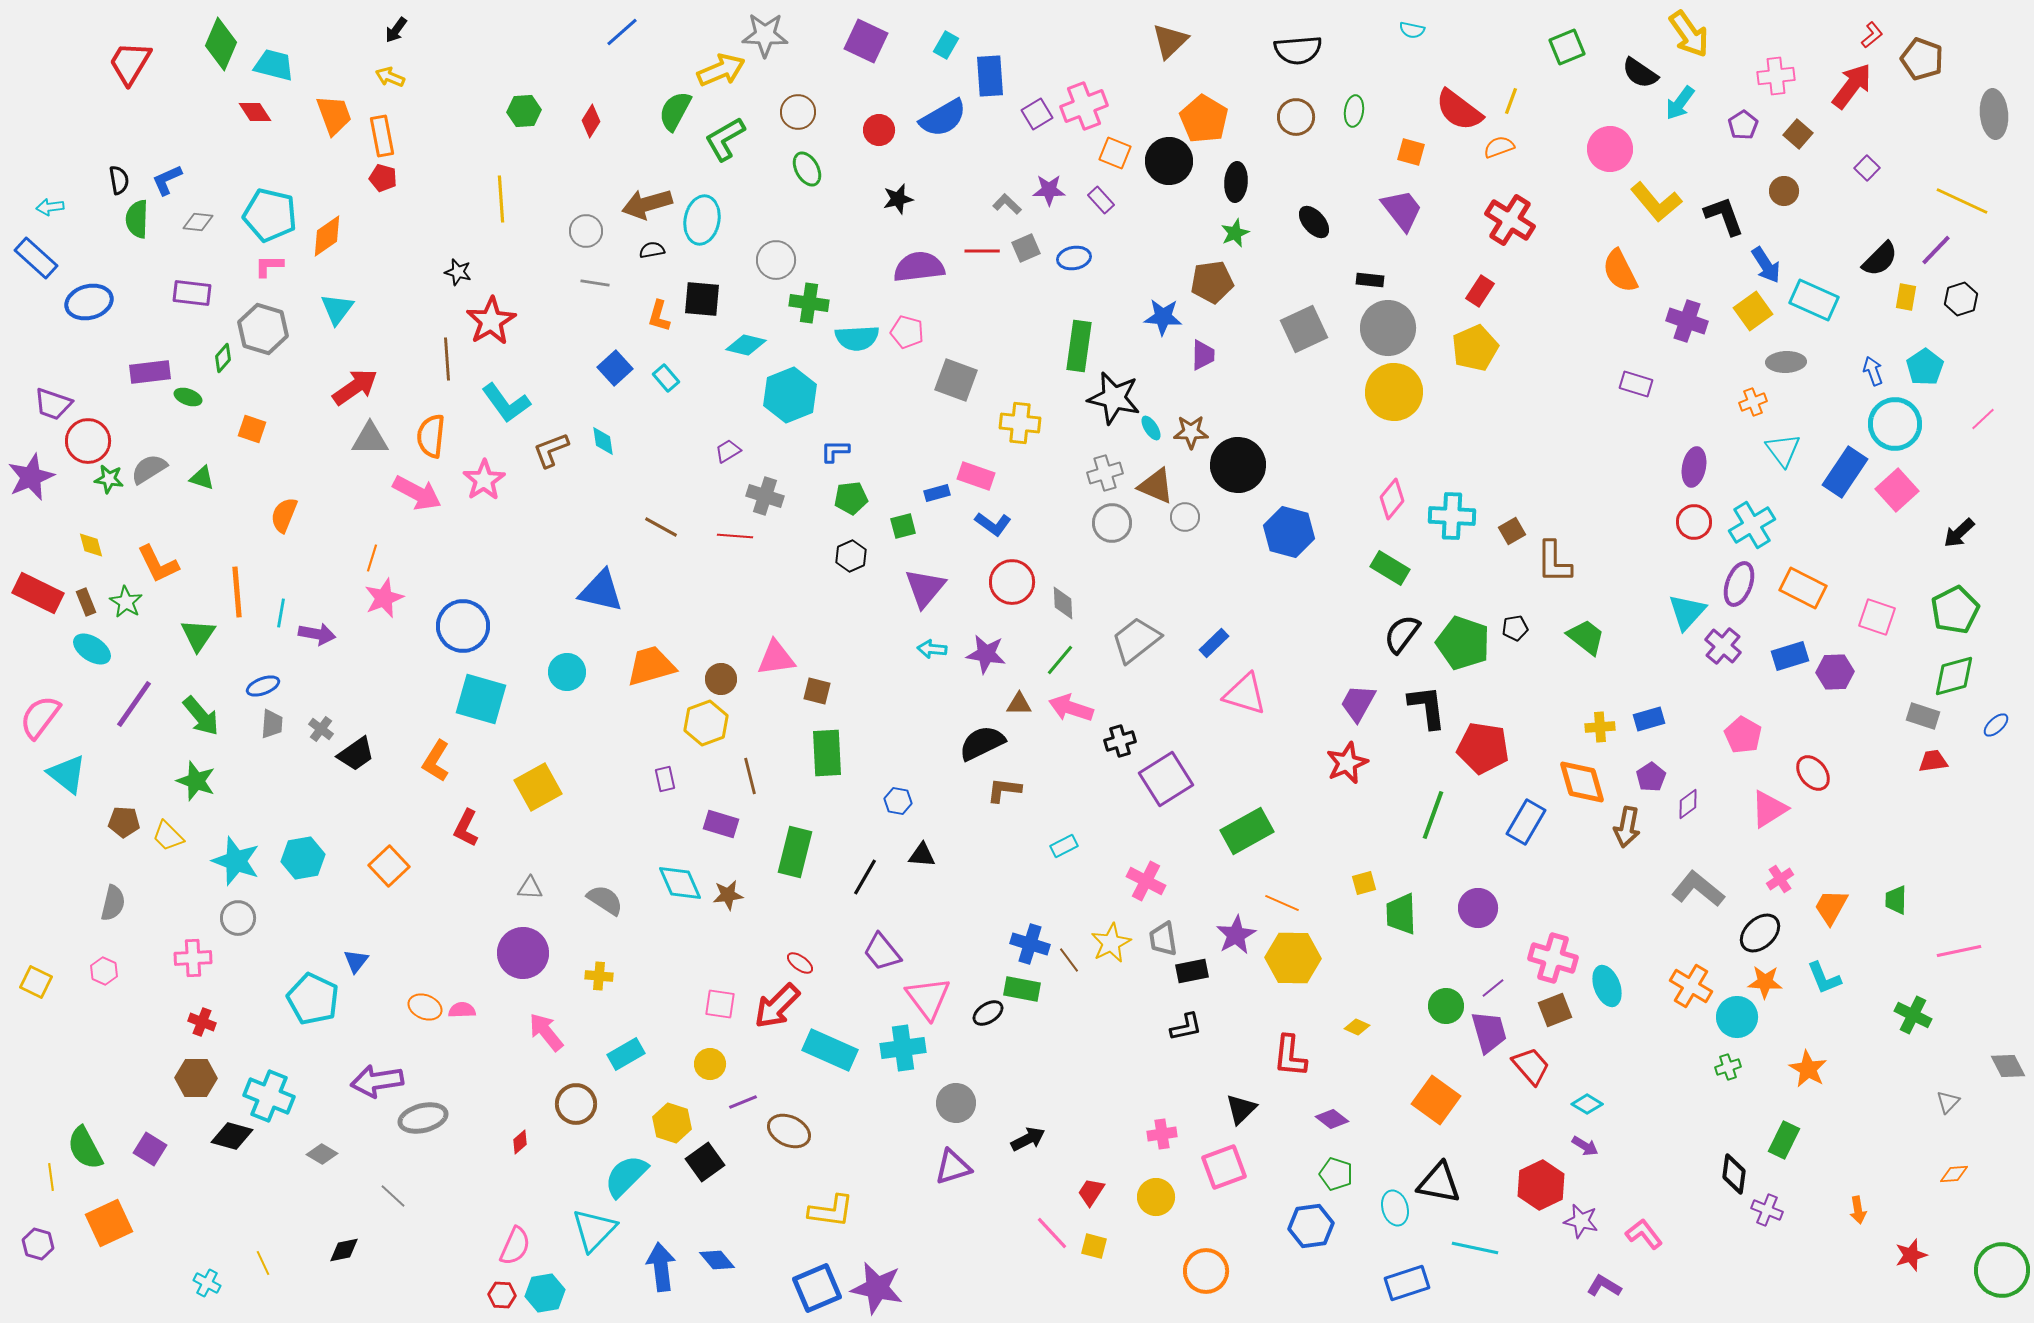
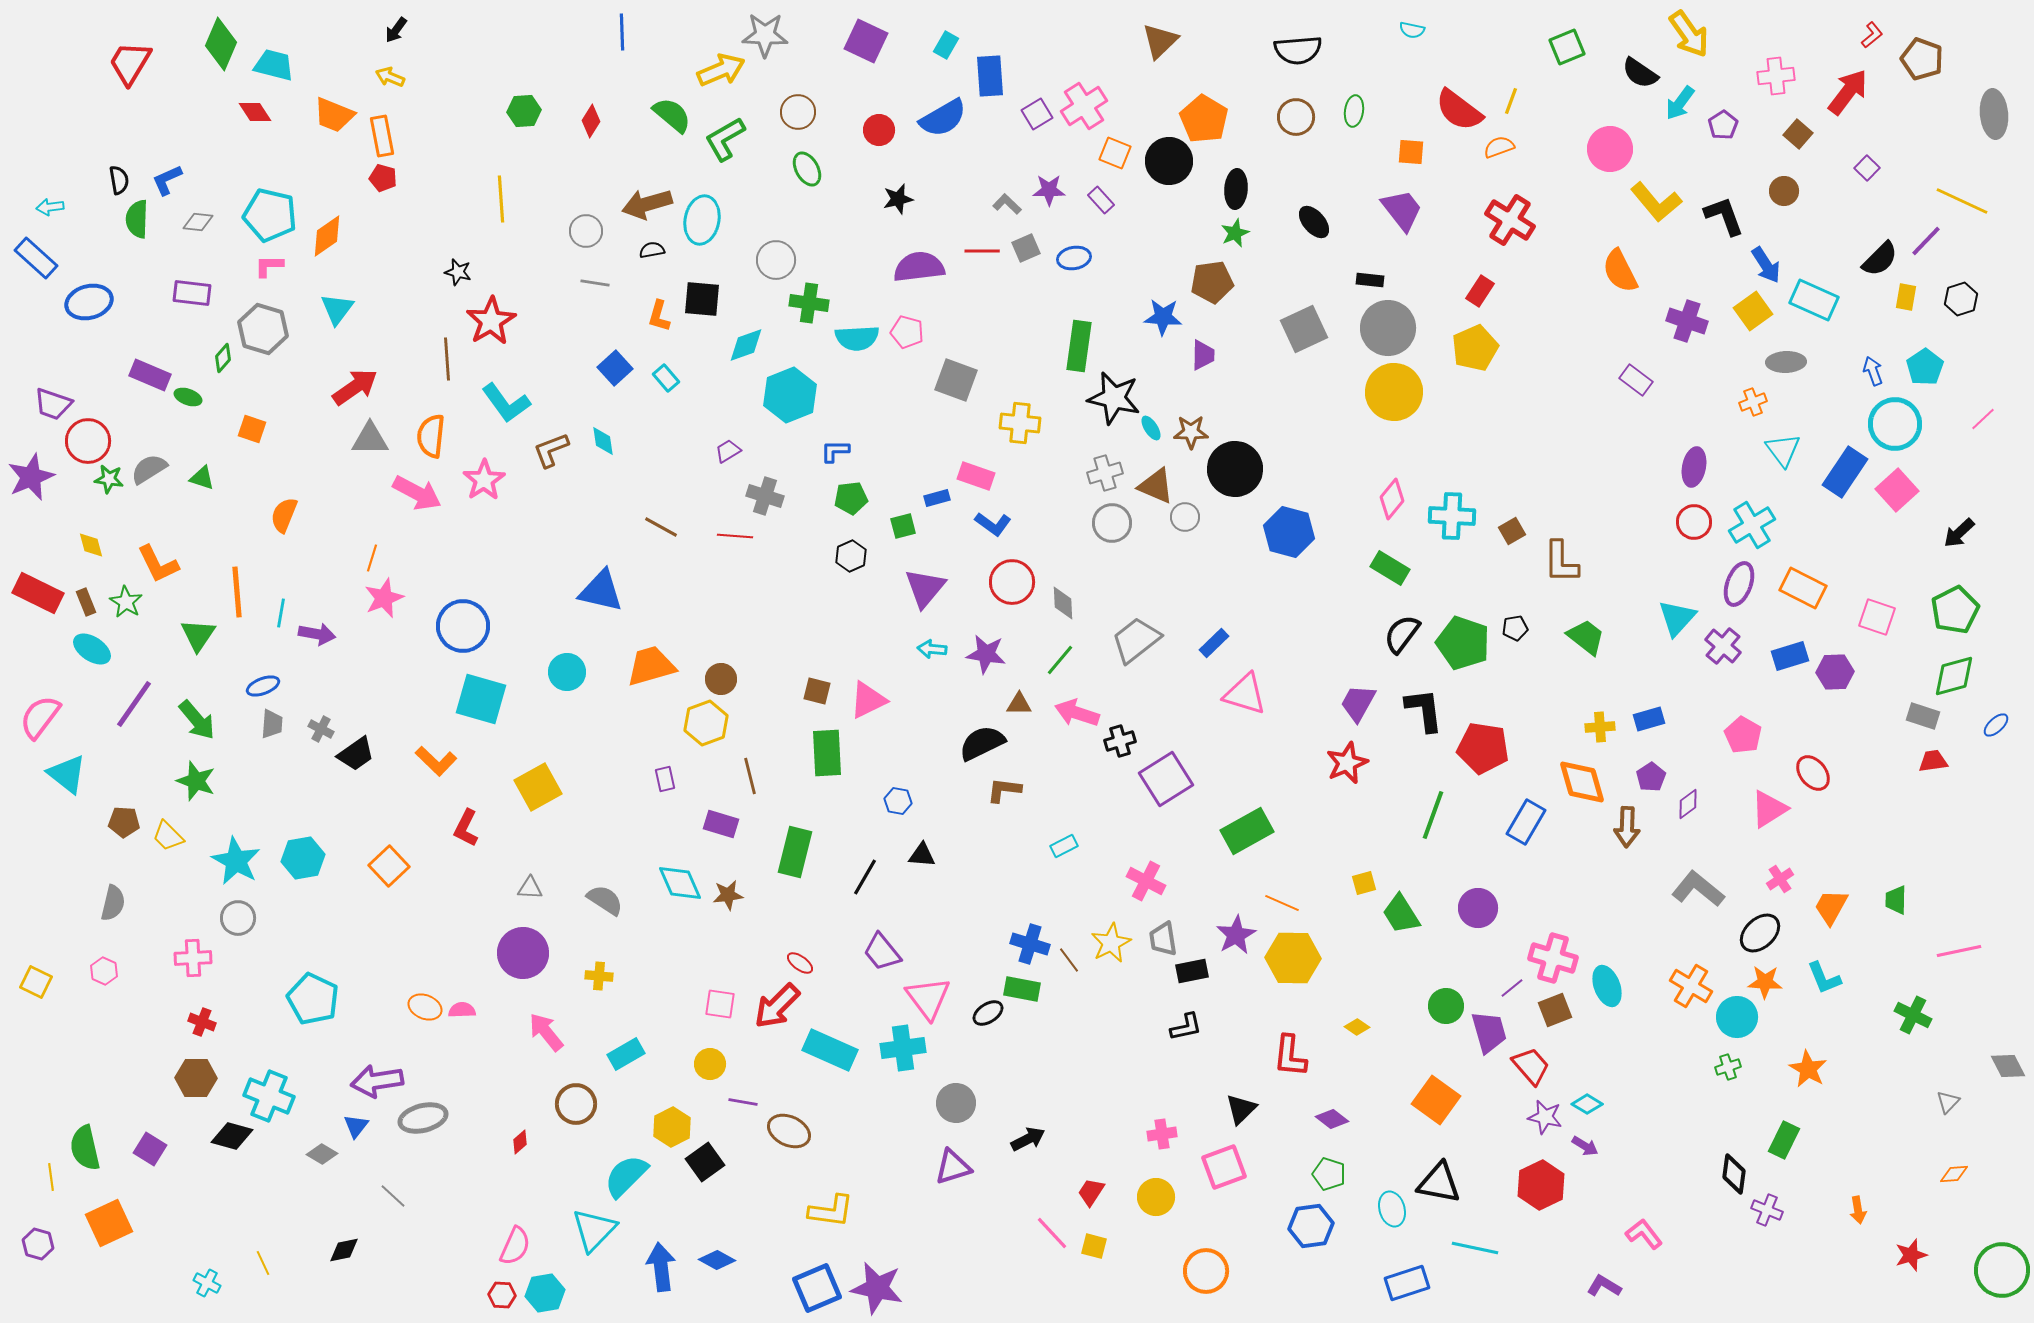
blue line at (622, 32): rotated 51 degrees counterclockwise
brown triangle at (1170, 41): moved 10 px left
red arrow at (1852, 86): moved 4 px left, 6 px down
pink cross at (1084, 106): rotated 12 degrees counterclockwise
green semicircle at (675, 111): moved 3 px left, 4 px down; rotated 102 degrees clockwise
orange trapezoid at (334, 115): rotated 132 degrees clockwise
purple pentagon at (1743, 125): moved 20 px left
orange square at (1411, 152): rotated 12 degrees counterclockwise
black ellipse at (1236, 182): moved 7 px down
purple line at (1936, 250): moved 10 px left, 9 px up
cyan diamond at (746, 345): rotated 33 degrees counterclockwise
purple rectangle at (150, 372): moved 3 px down; rotated 30 degrees clockwise
purple rectangle at (1636, 384): moved 4 px up; rotated 20 degrees clockwise
black circle at (1238, 465): moved 3 px left, 4 px down
blue rectangle at (937, 493): moved 5 px down
brown L-shape at (1554, 562): moved 7 px right
cyan triangle at (1687, 612): moved 10 px left, 6 px down
pink triangle at (776, 658): moved 92 px right, 42 px down; rotated 18 degrees counterclockwise
black L-shape at (1427, 707): moved 3 px left, 3 px down
pink arrow at (1071, 708): moved 6 px right, 5 px down
green arrow at (201, 716): moved 4 px left, 4 px down
gray cross at (321, 729): rotated 10 degrees counterclockwise
orange L-shape at (436, 761): rotated 78 degrees counterclockwise
brown arrow at (1627, 827): rotated 9 degrees counterclockwise
cyan star at (236, 861): rotated 9 degrees clockwise
green trapezoid at (1401, 914): rotated 30 degrees counterclockwise
blue triangle at (356, 961): moved 165 px down
purple line at (1493, 988): moved 19 px right
yellow diamond at (1357, 1027): rotated 10 degrees clockwise
purple line at (743, 1102): rotated 32 degrees clockwise
yellow hexagon at (672, 1123): moved 4 px down; rotated 15 degrees clockwise
green semicircle at (85, 1148): rotated 15 degrees clockwise
green pentagon at (1336, 1174): moved 7 px left
cyan ellipse at (1395, 1208): moved 3 px left, 1 px down
purple star at (1581, 1221): moved 36 px left, 104 px up
blue diamond at (717, 1260): rotated 21 degrees counterclockwise
